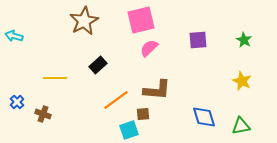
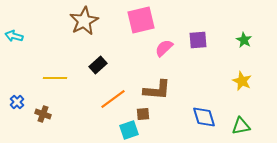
pink semicircle: moved 15 px right
orange line: moved 3 px left, 1 px up
